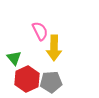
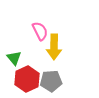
yellow arrow: moved 1 px up
gray pentagon: moved 1 px up
